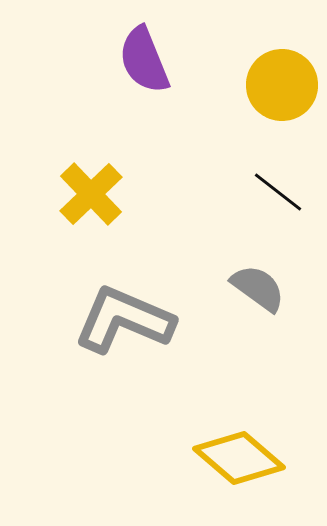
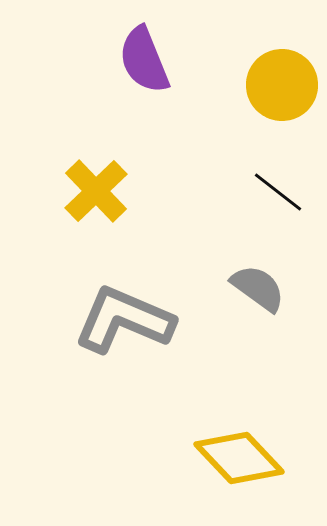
yellow cross: moved 5 px right, 3 px up
yellow diamond: rotated 6 degrees clockwise
